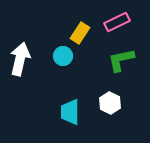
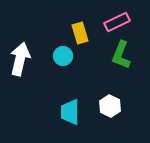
yellow rectangle: rotated 50 degrees counterclockwise
green L-shape: moved 5 px up; rotated 56 degrees counterclockwise
white hexagon: moved 3 px down
